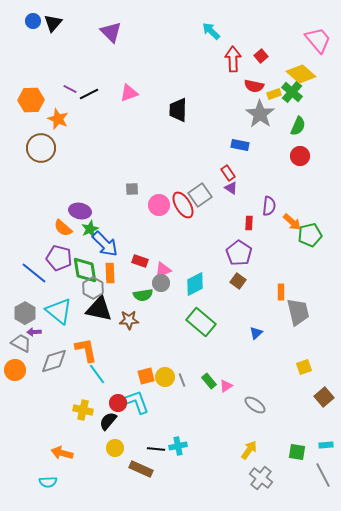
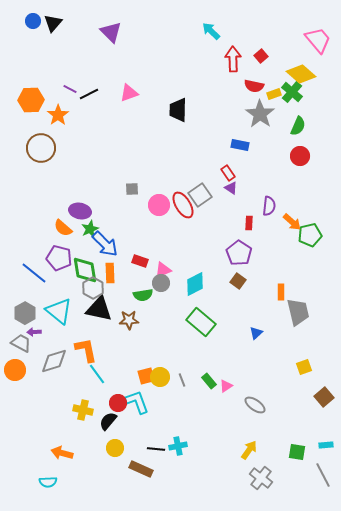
orange star at (58, 119): moved 4 px up; rotated 15 degrees clockwise
yellow circle at (165, 377): moved 5 px left
